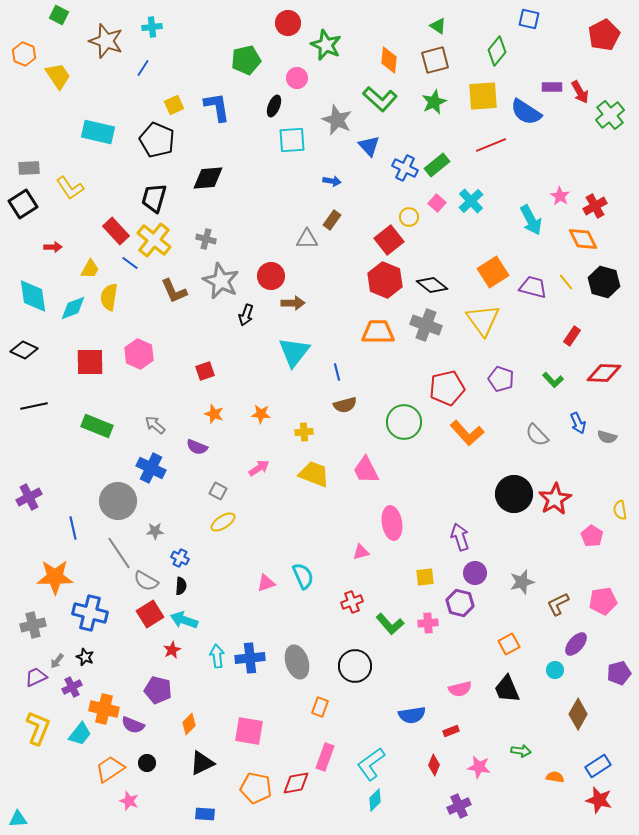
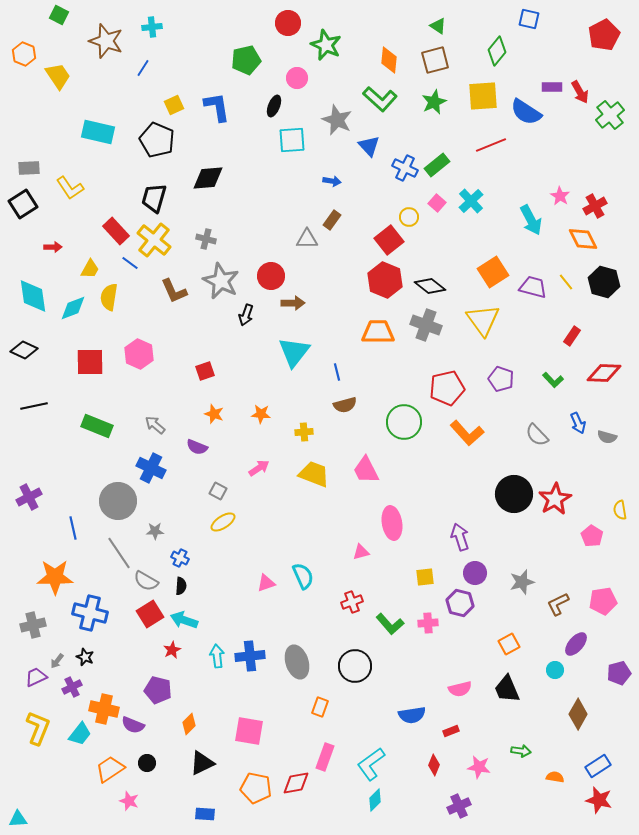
black diamond at (432, 285): moved 2 px left, 1 px down
blue cross at (250, 658): moved 2 px up
